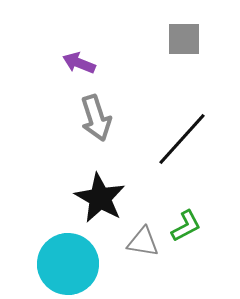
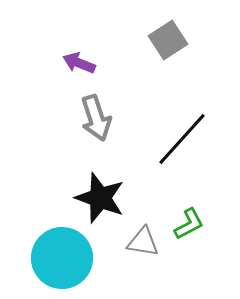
gray square: moved 16 px left, 1 px down; rotated 33 degrees counterclockwise
black star: rotated 9 degrees counterclockwise
green L-shape: moved 3 px right, 2 px up
cyan circle: moved 6 px left, 6 px up
